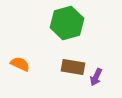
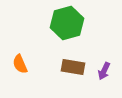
orange semicircle: rotated 138 degrees counterclockwise
purple arrow: moved 8 px right, 6 px up
